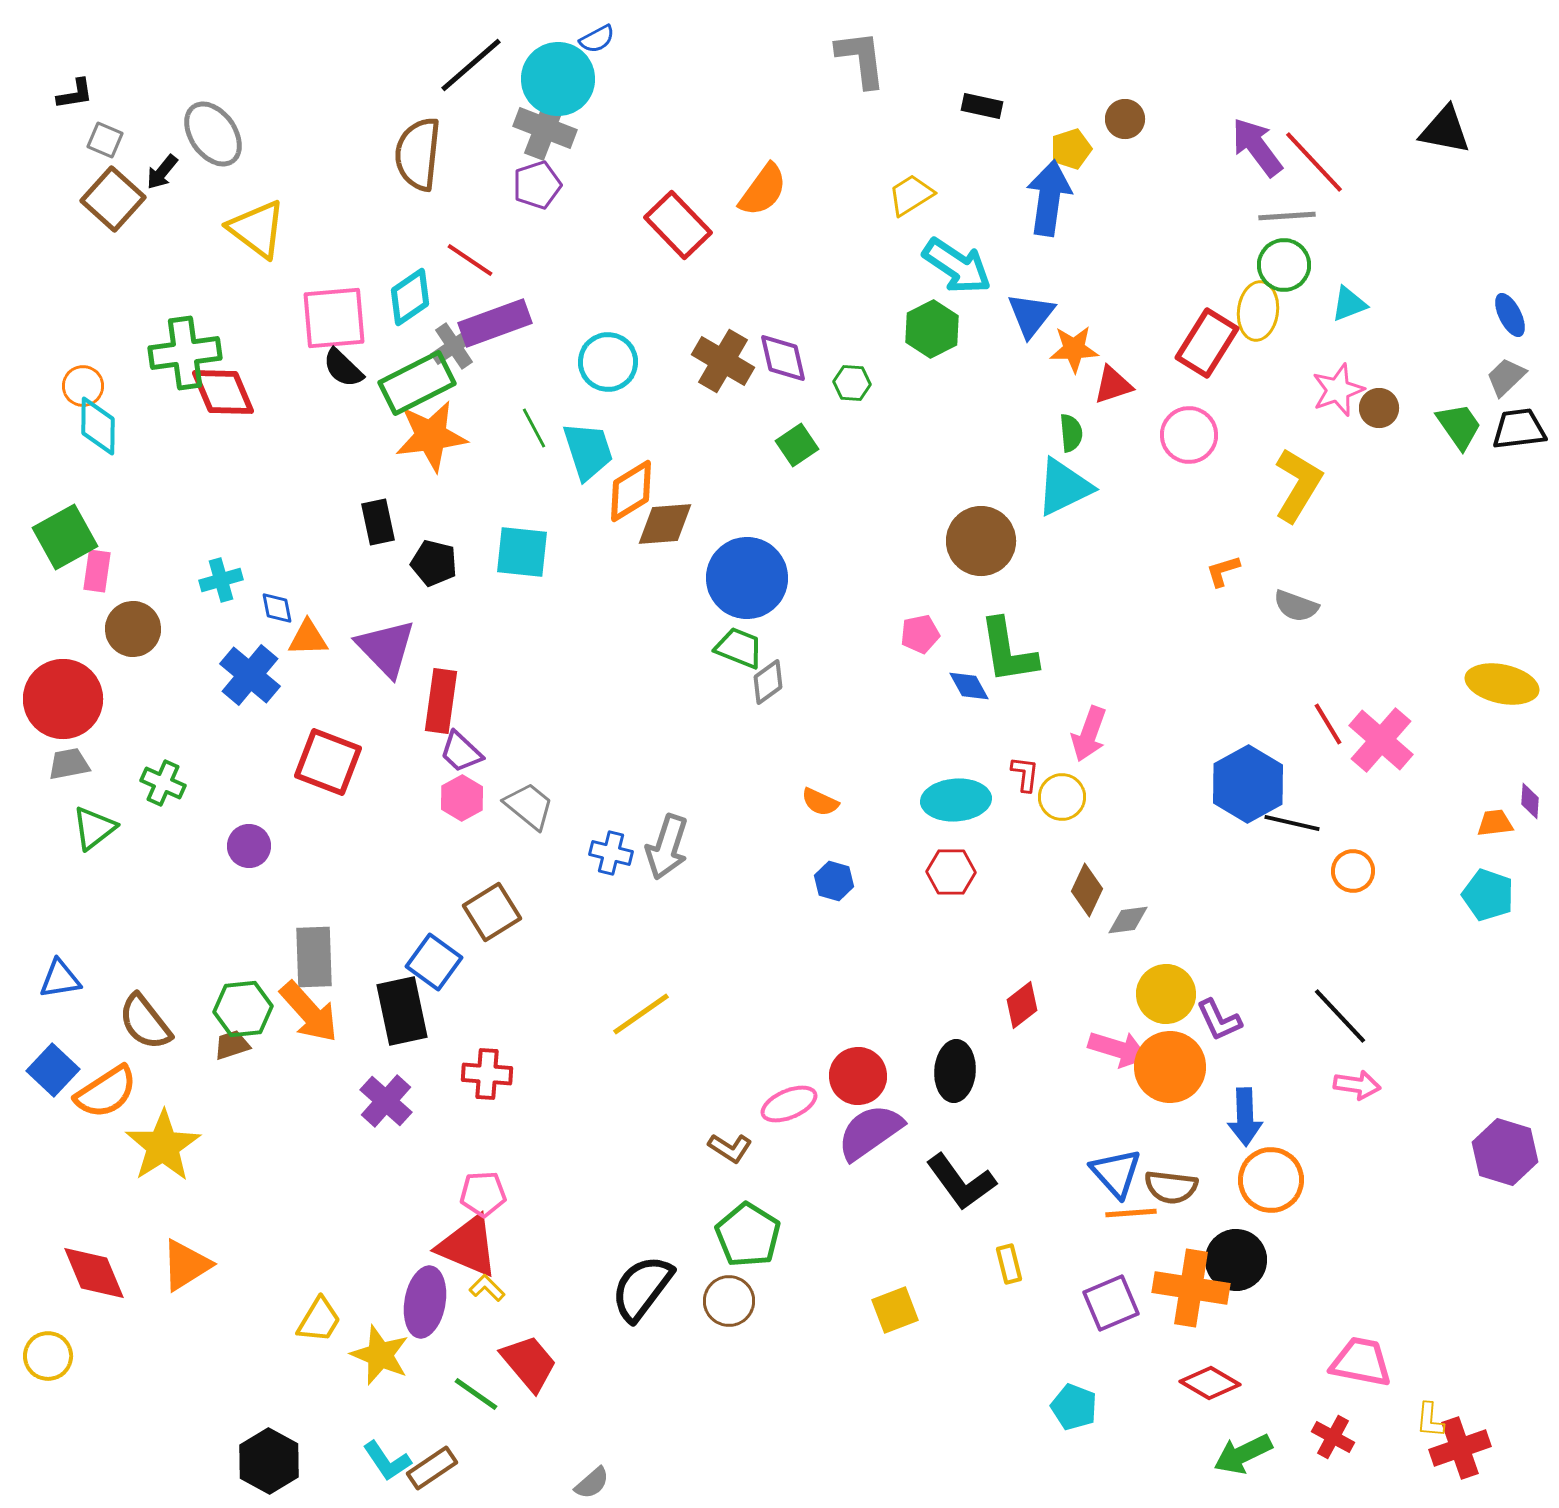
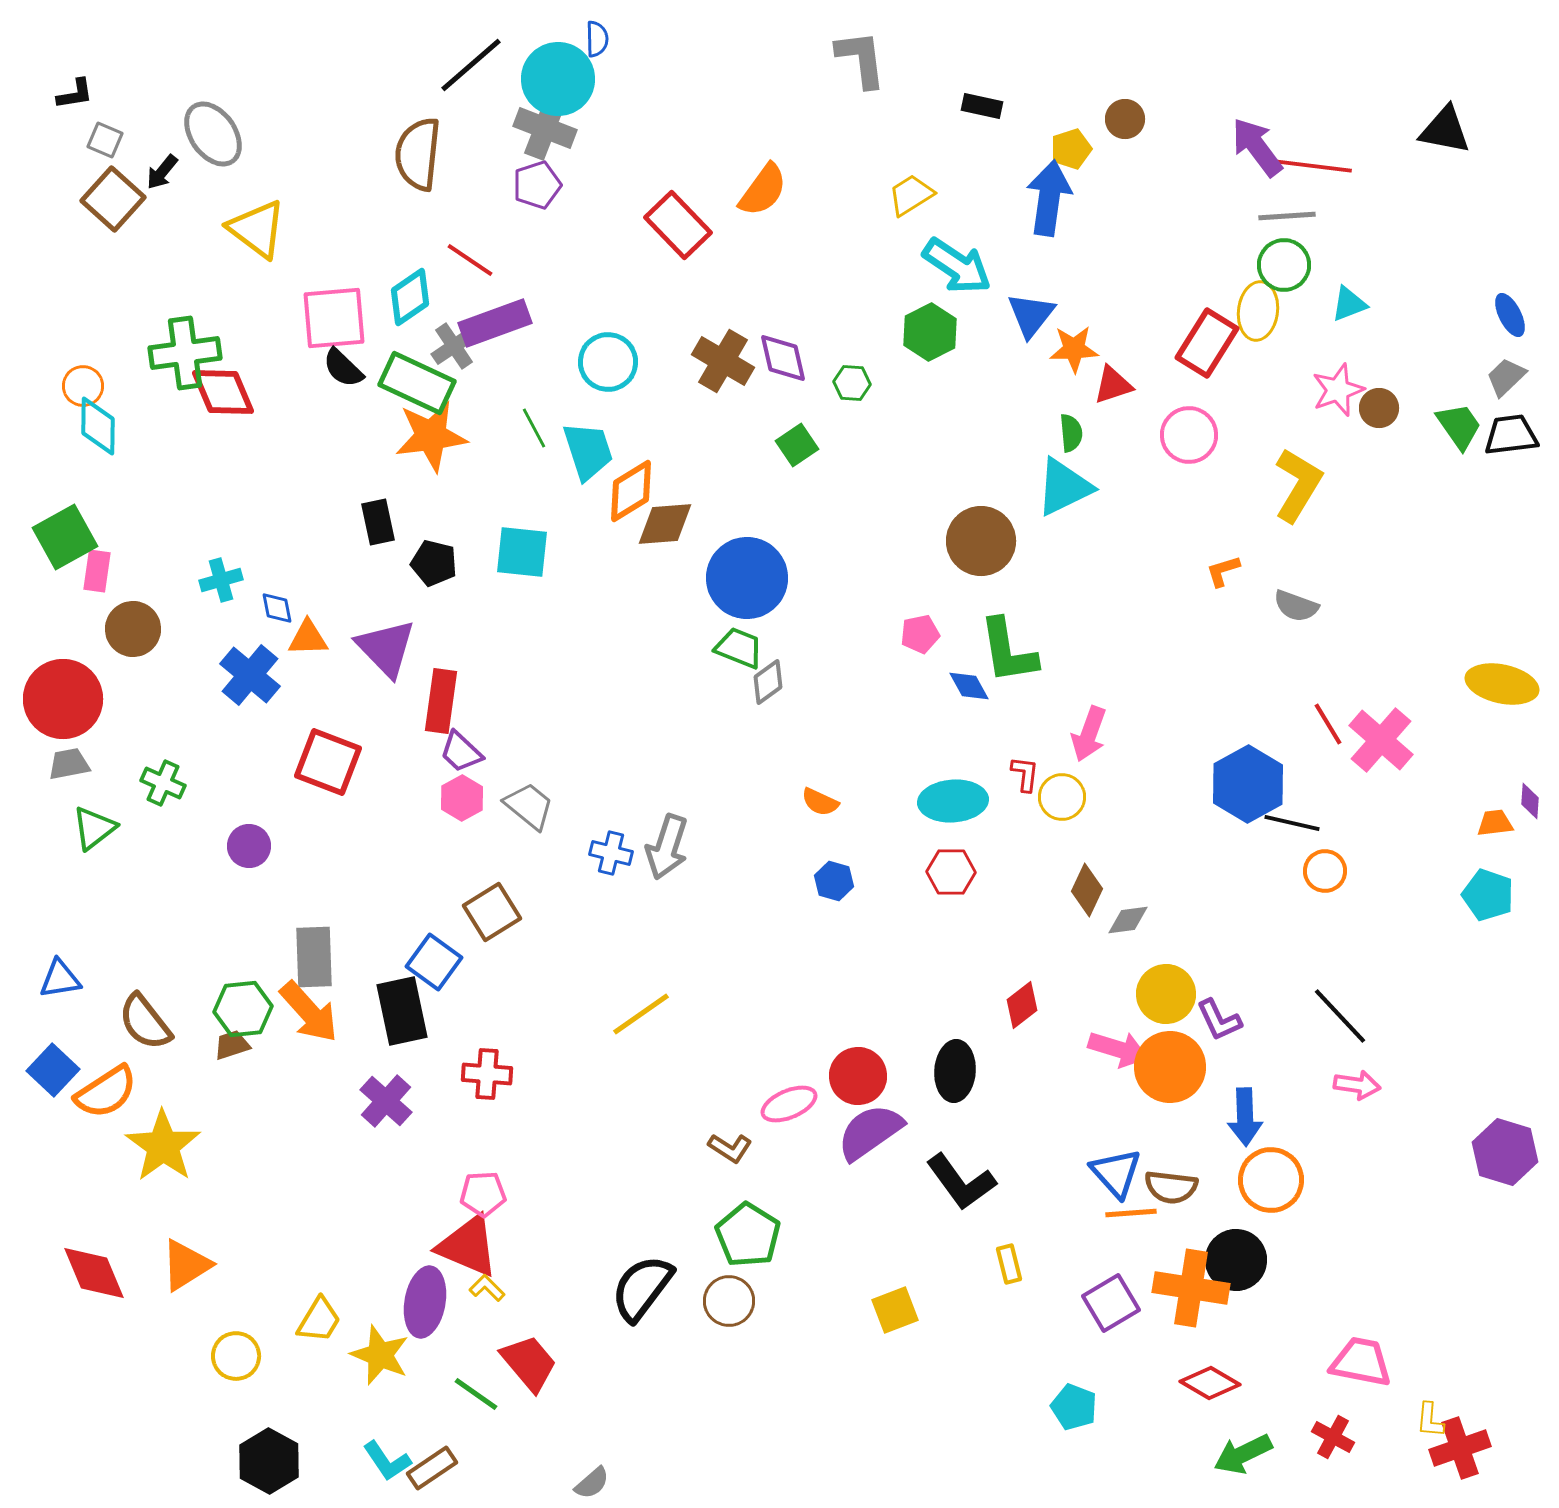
blue semicircle at (597, 39): rotated 63 degrees counterclockwise
red line at (1314, 162): moved 1 px left, 4 px down; rotated 40 degrees counterclockwise
green hexagon at (932, 329): moved 2 px left, 3 px down
green rectangle at (417, 383): rotated 52 degrees clockwise
black trapezoid at (1519, 429): moved 8 px left, 6 px down
cyan ellipse at (956, 800): moved 3 px left, 1 px down
orange circle at (1353, 871): moved 28 px left
yellow star at (163, 1146): rotated 4 degrees counterclockwise
purple square at (1111, 1303): rotated 8 degrees counterclockwise
yellow circle at (48, 1356): moved 188 px right
